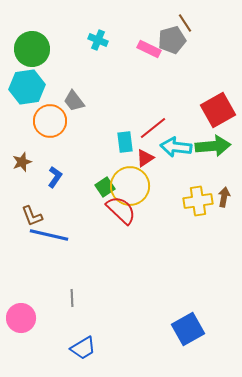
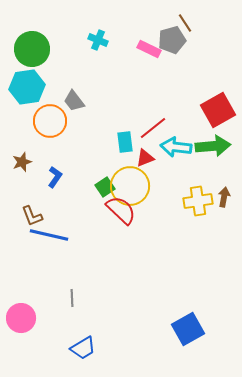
red triangle: rotated 12 degrees clockwise
